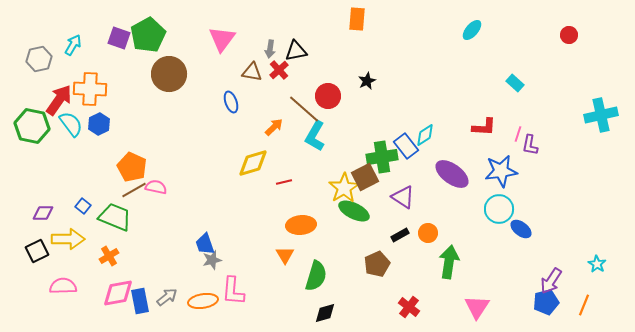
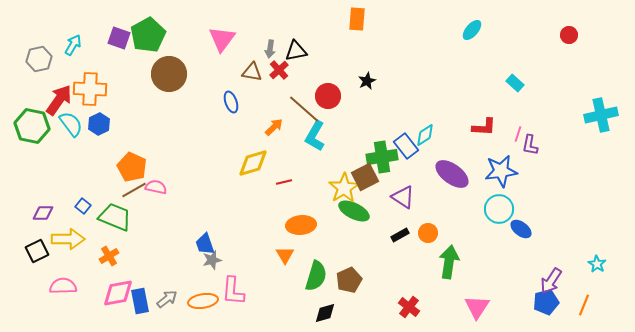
brown pentagon at (377, 264): moved 28 px left, 16 px down
gray arrow at (167, 297): moved 2 px down
